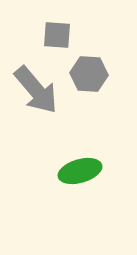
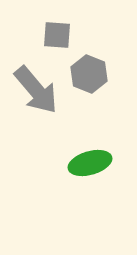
gray hexagon: rotated 18 degrees clockwise
green ellipse: moved 10 px right, 8 px up
